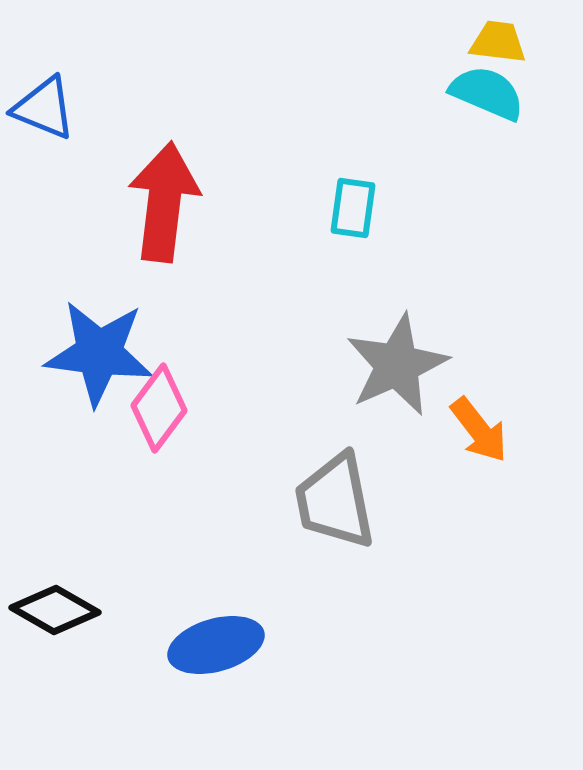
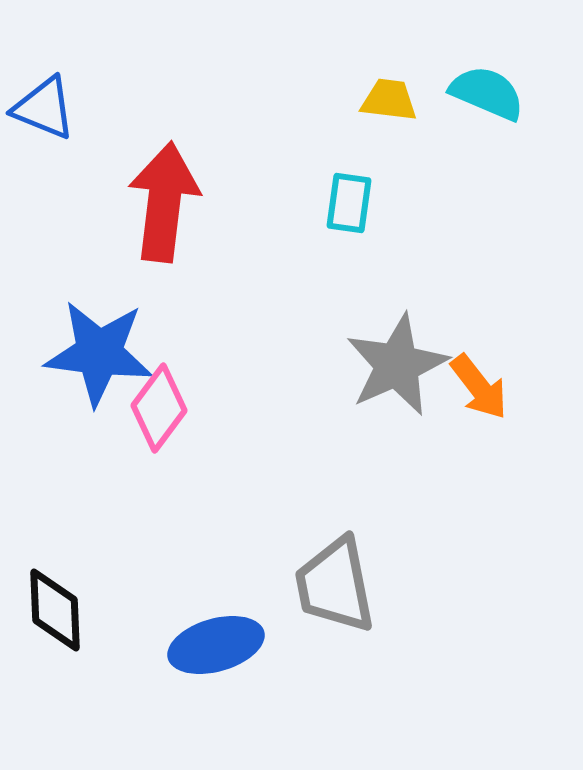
yellow trapezoid: moved 109 px left, 58 px down
cyan rectangle: moved 4 px left, 5 px up
orange arrow: moved 43 px up
gray trapezoid: moved 84 px down
black diamond: rotated 58 degrees clockwise
